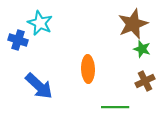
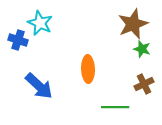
brown cross: moved 1 px left, 3 px down
